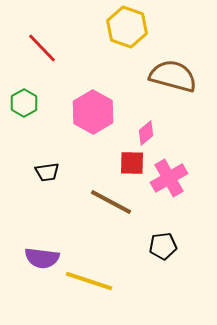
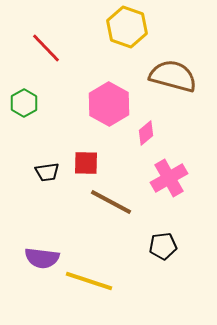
red line: moved 4 px right
pink hexagon: moved 16 px right, 8 px up
red square: moved 46 px left
